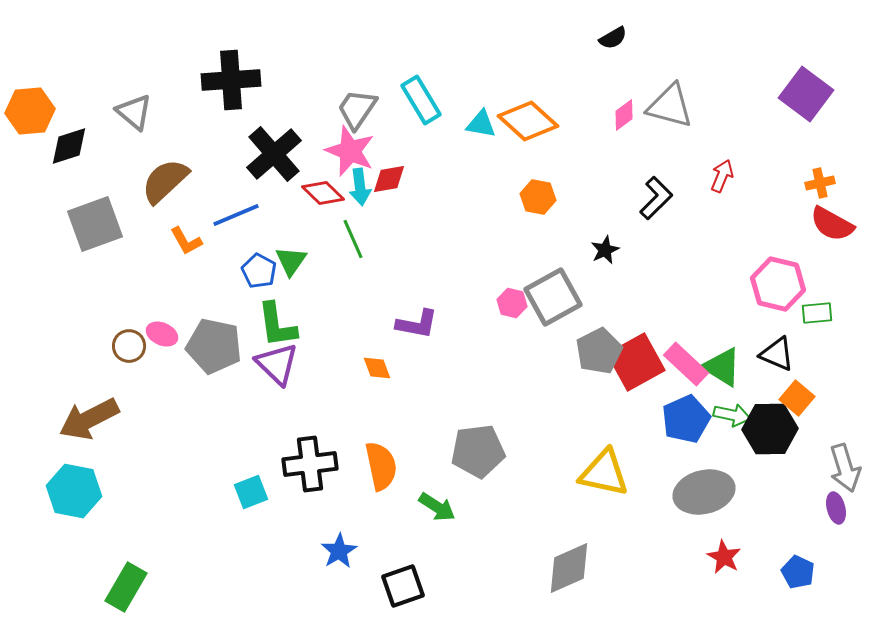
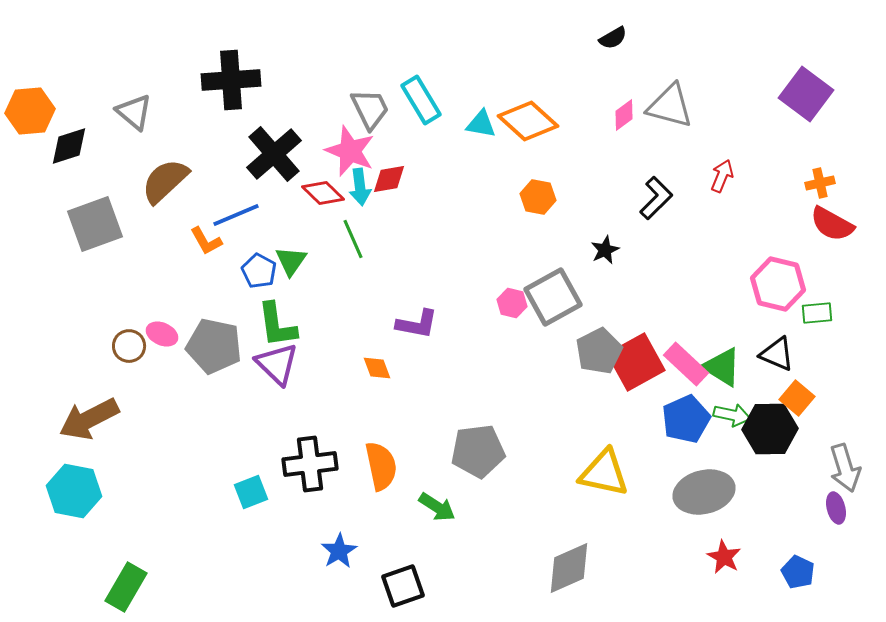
gray trapezoid at (357, 109): moved 13 px right; rotated 120 degrees clockwise
orange L-shape at (186, 241): moved 20 px right
